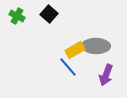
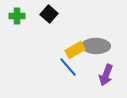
green cross: rotated 28 degrees counterclockwise
